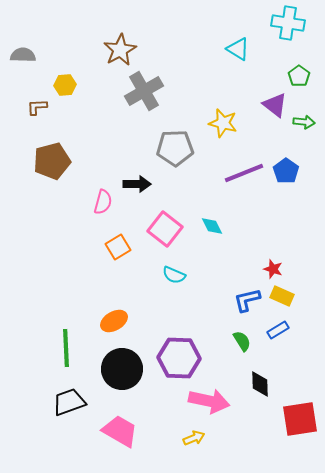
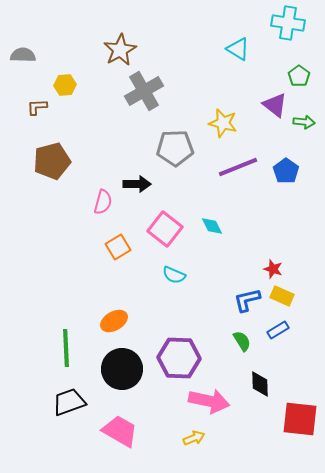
purple line: moved 6 px left, 6 px up
red square: rotated 15 degrees clockwise
